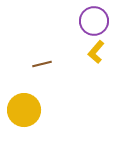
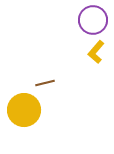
purple circle: moved 1 px left, 1 px up
brown line: moved 3 px right, 19 px down
